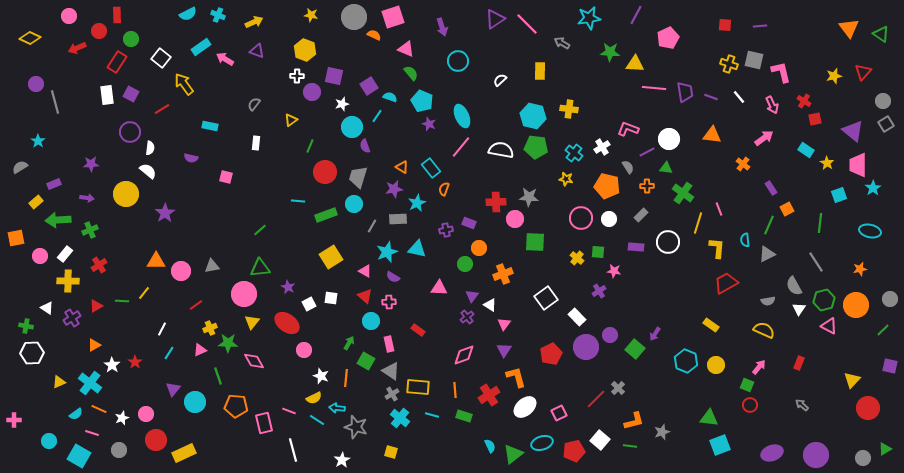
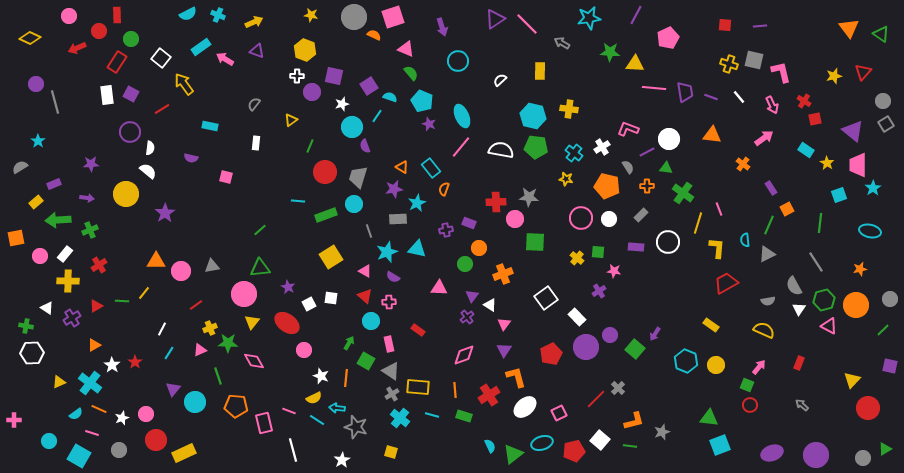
gray line at (372, 226): moved 3 px left, 5 px down; rotated 48 degrees counterclockwise
